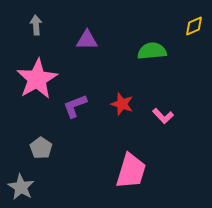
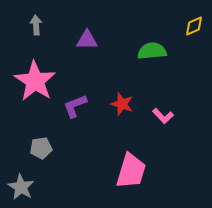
pink star: moved 2 px left, 2 px down; rotated 9 degrees counterclockwise
gray pentagon: rotated 30 degrees clockwise
